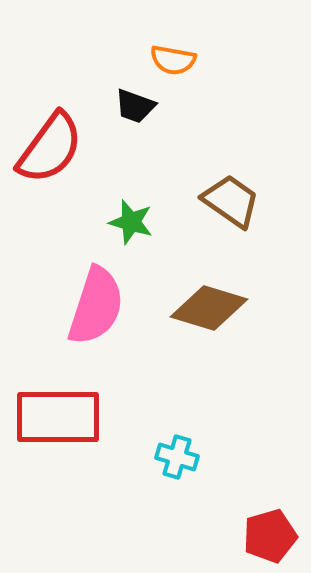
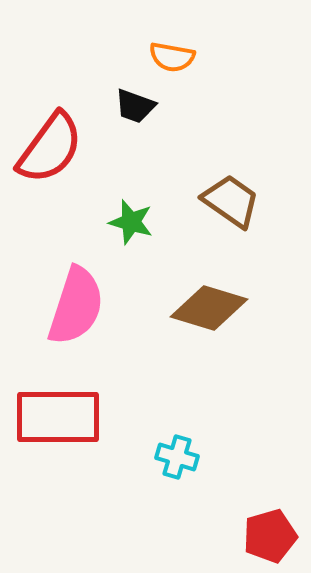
orange semicircle: moved 1 px left, 3 px up
pink semicircle: moved 20 px left
